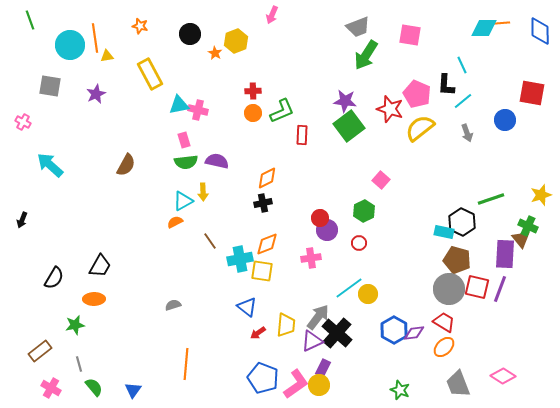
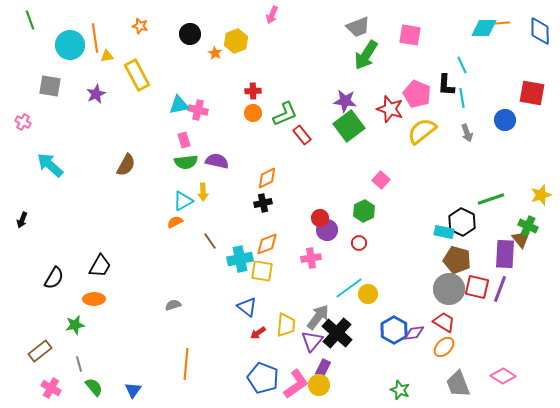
yellow rectangle at (150, 74): moved 13 px left, 1 px down
cyan line at (463, 101): moved 1 px left, 3 px up; rotated 60 degrees counterclockwise
green L-shape at (282, 111): moved 3 px right, 3 px down
yellow semicircle at (420, 128): moved 2 px right, 3 px down
red rectangle at (302, 135): rotated 42 degrees counterclockwise
purple triangle at (312, 341): rotated 25 degrees counterclockwise
